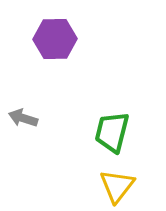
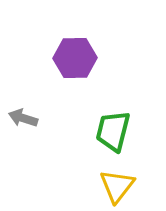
purple hexagon: moved 20 px right, 19 px down
green trapezoid: moved 1 px right, 1 px up
